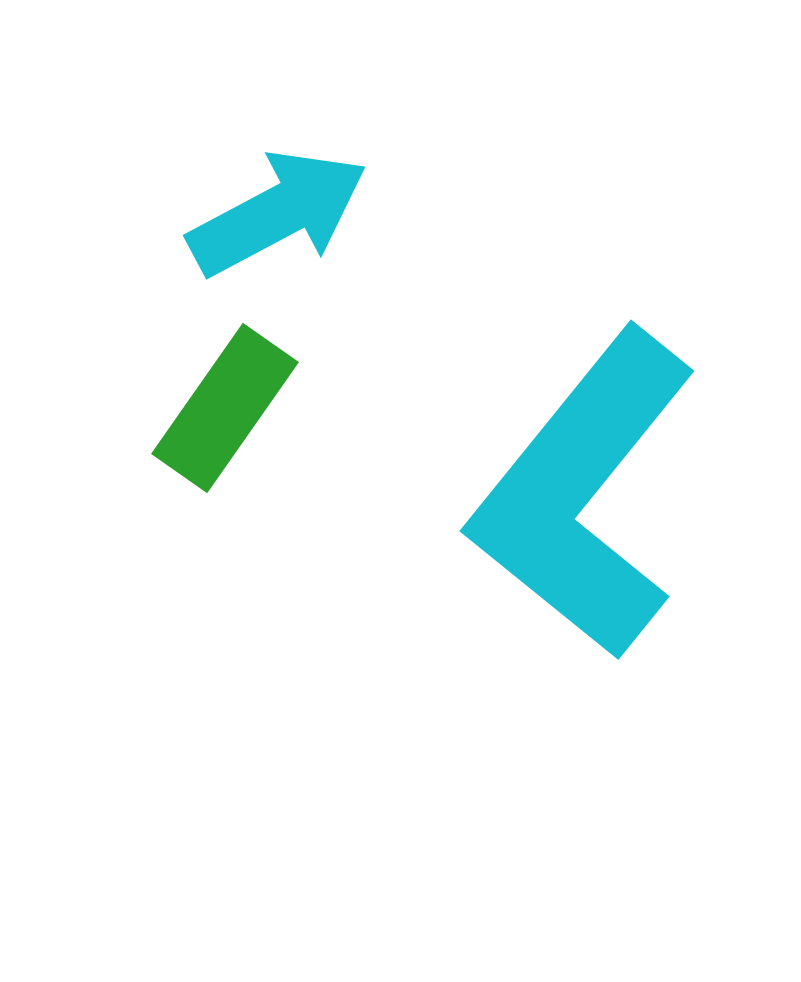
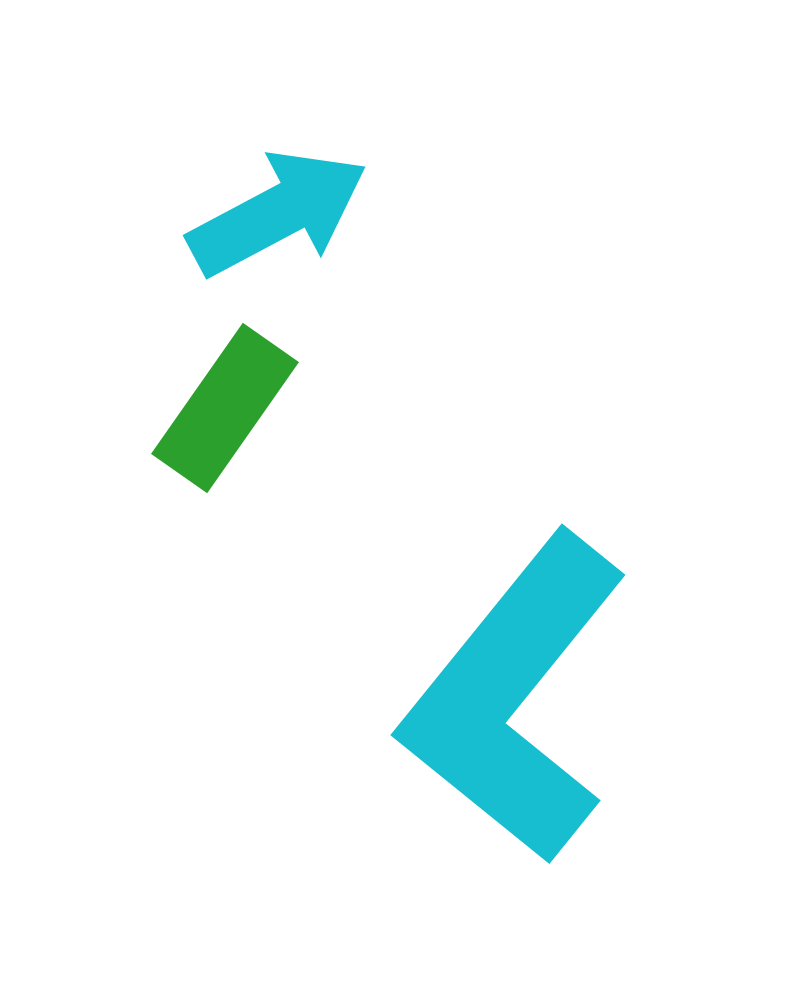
cyan L-shape: moved 69 px left, 204 px down
